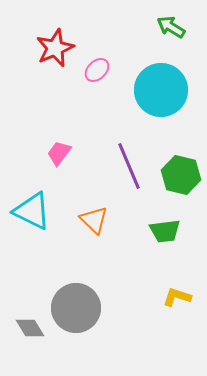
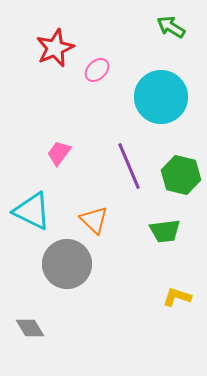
cyan circle: moved 7 px down
gray circle: moved 9 px left, 44 px up
